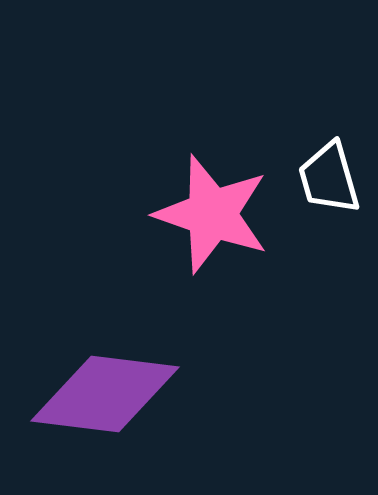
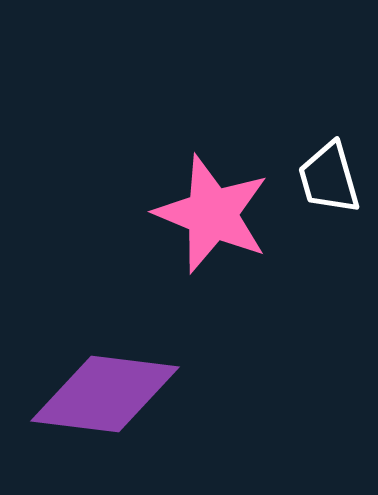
pink star: rotated 3 degrees clockwise
